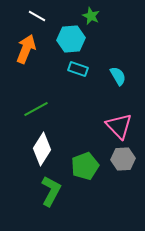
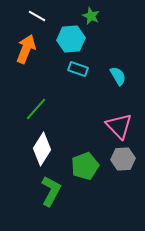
green line: rotated 20 degrees counterclockwise
